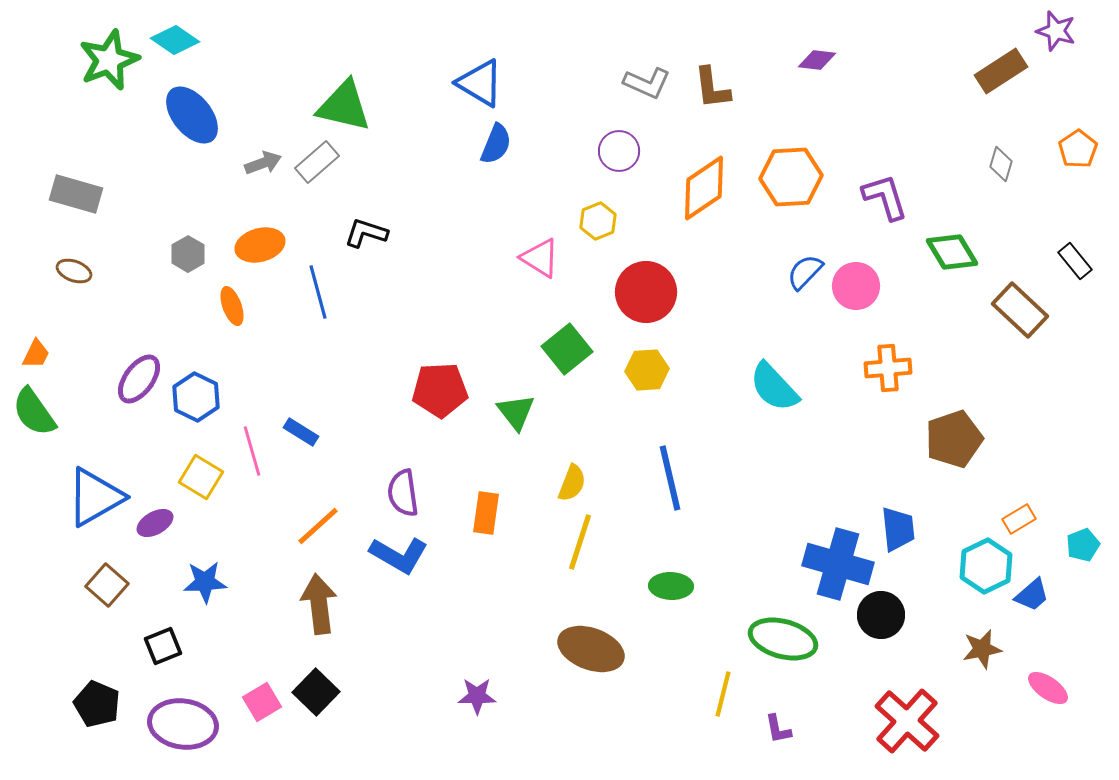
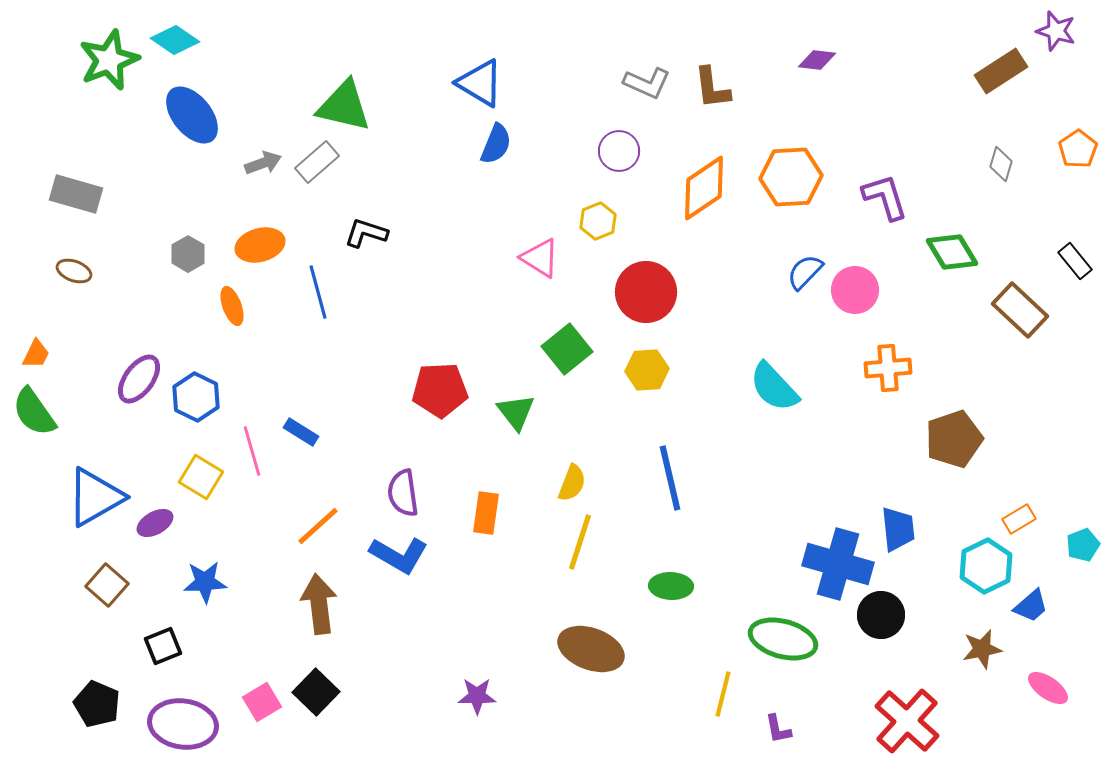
pink circle at (856, 286): moved 1 px left, 4 px down
blue trapezoid at (1032, 595): moved 1 px left, 11 px down
